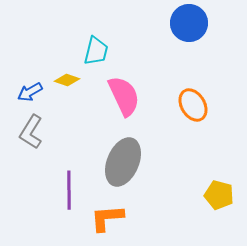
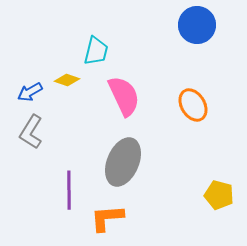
blue circle: moved 8 px right, 2 px down
